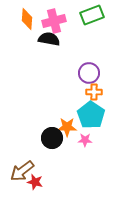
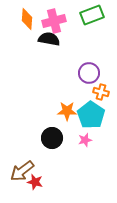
orange cross: moved 7 px right; rotated 14 degrees clockwise
orange star: moved 16 px up
pink star: rotated 16 degrees counterclockwise
